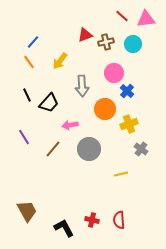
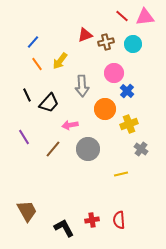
pink triangle: moved 1 px left, 2 px up
orange line: moved 8 px right, 2 px down
gray circle: moved 1 px left
red cross: rotated 24 degrees counterclockwise
